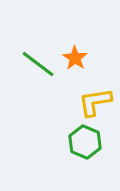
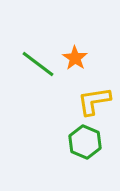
yellow L-shape: moved 1 px left, 1 px up
